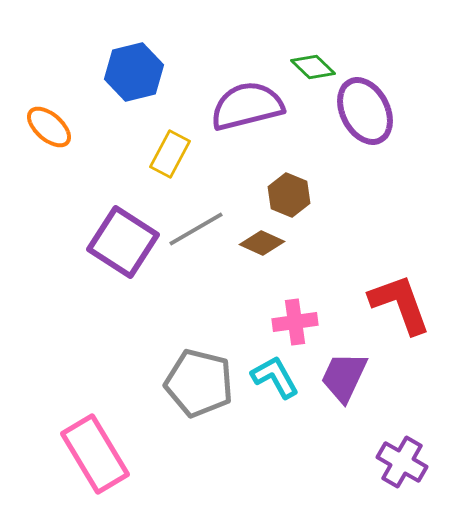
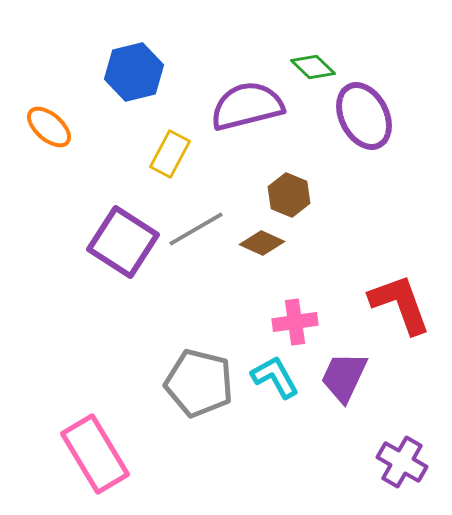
purple ellipse: moved 1 px left, 5 px down
